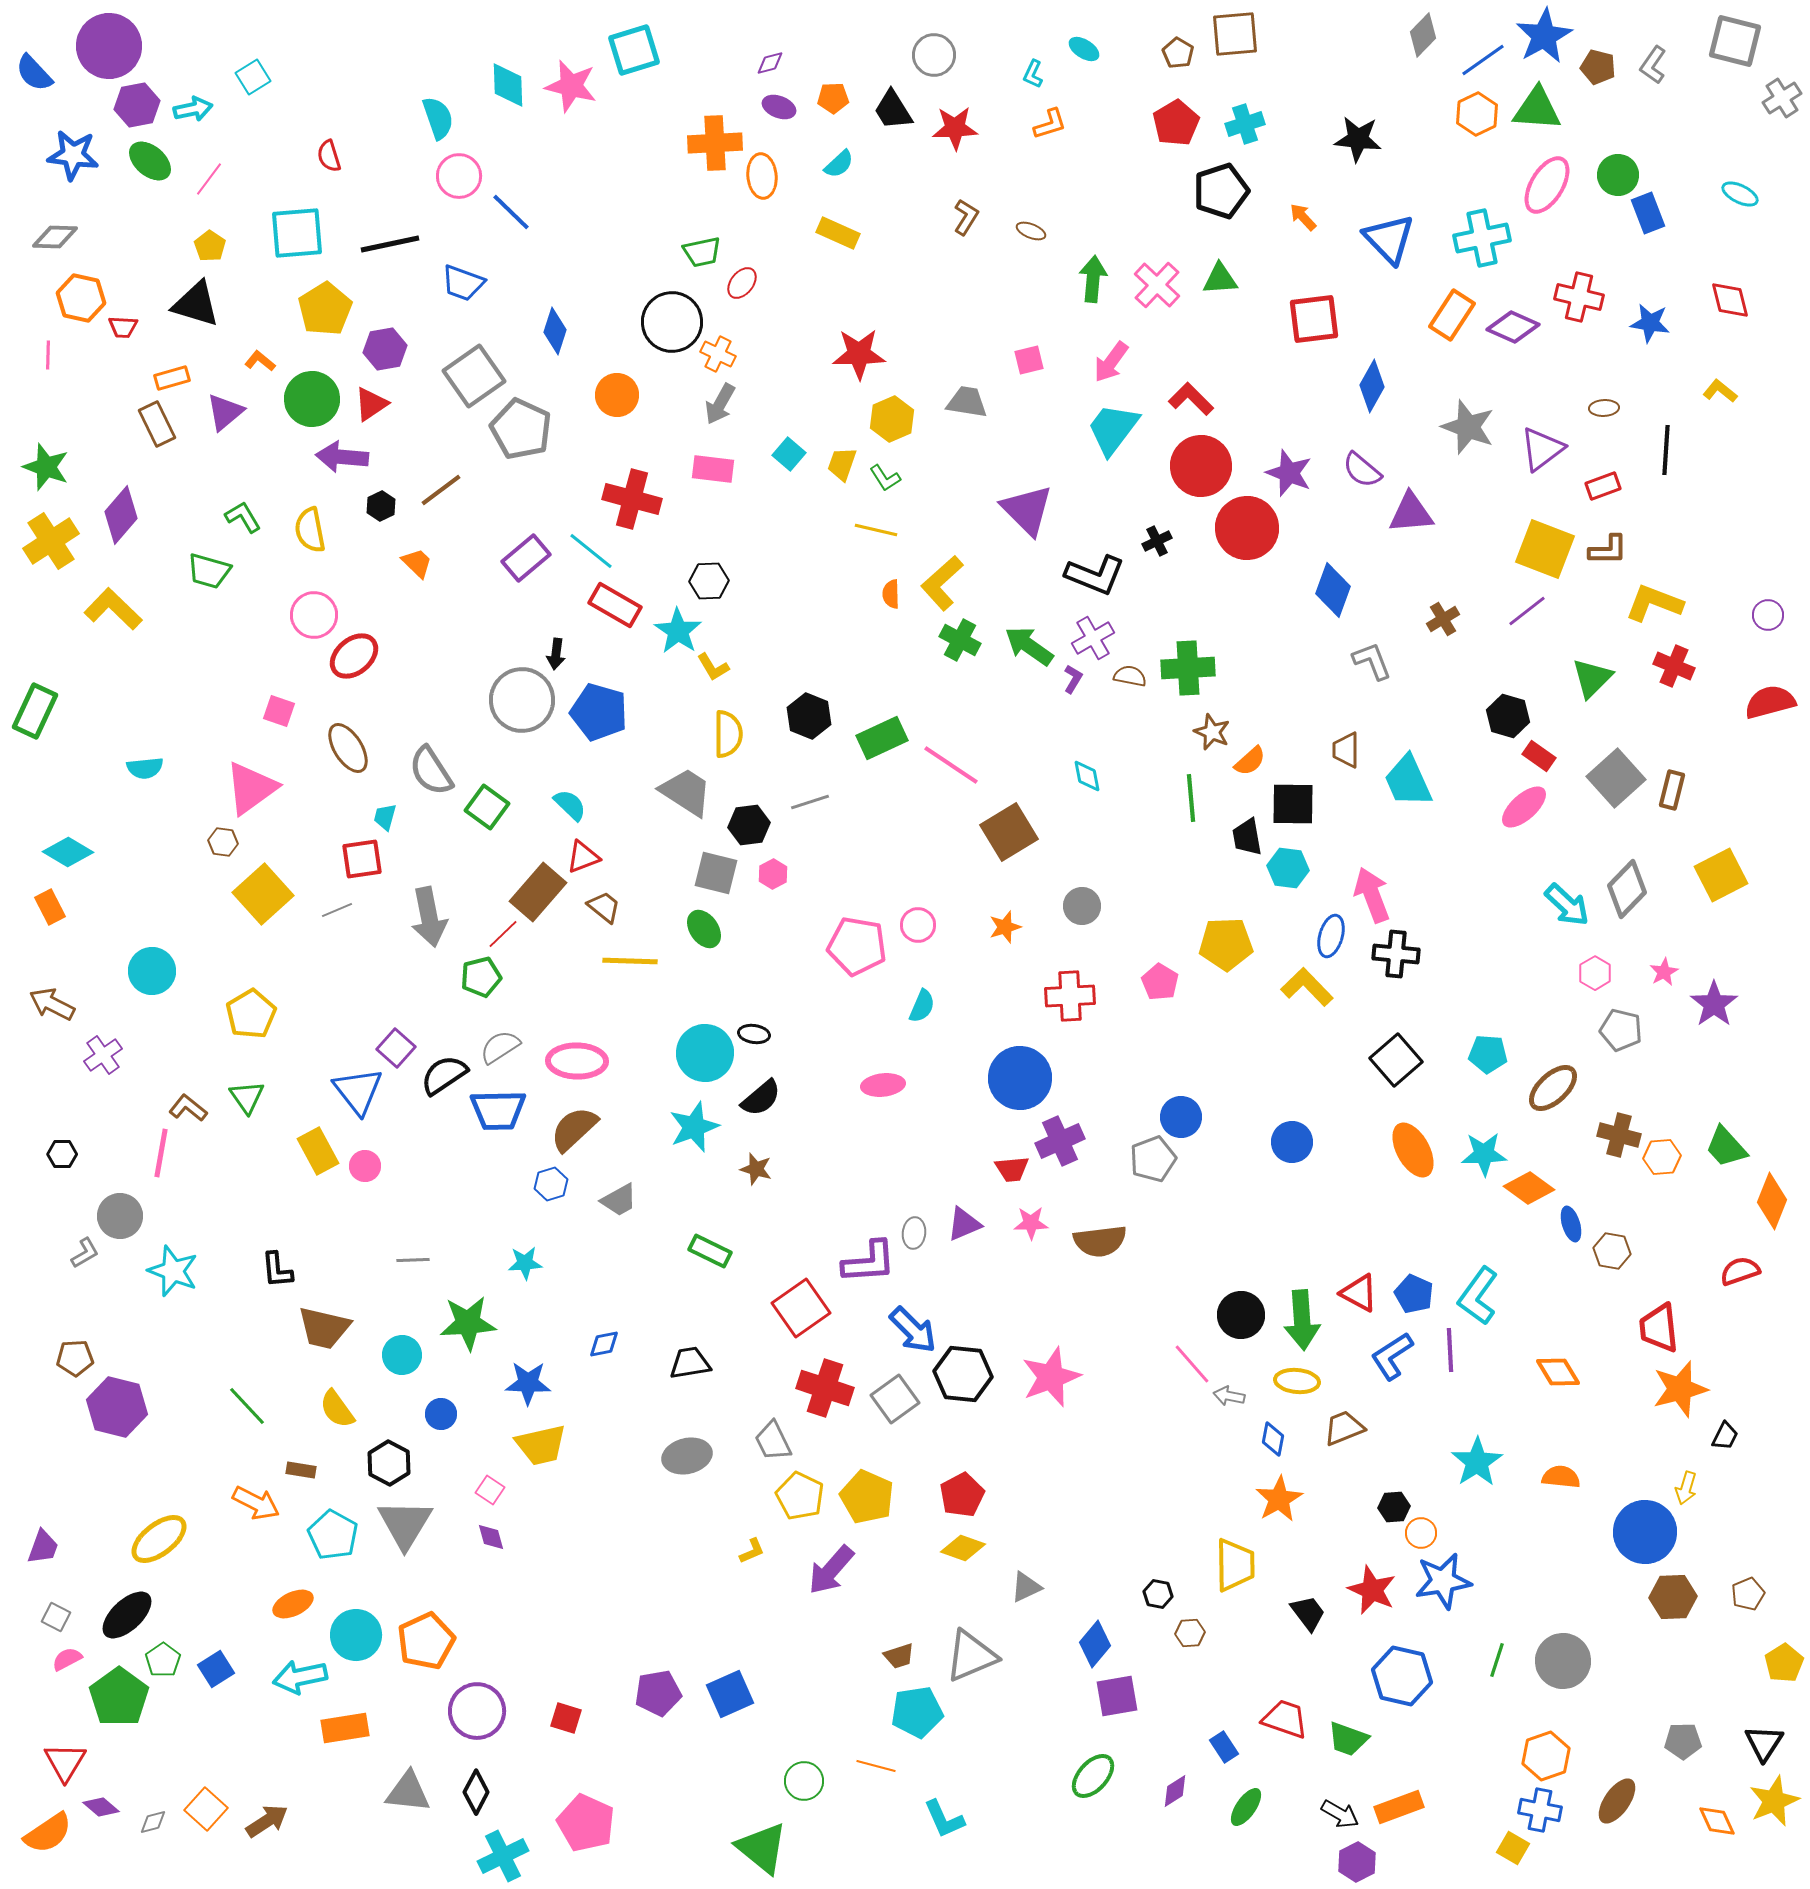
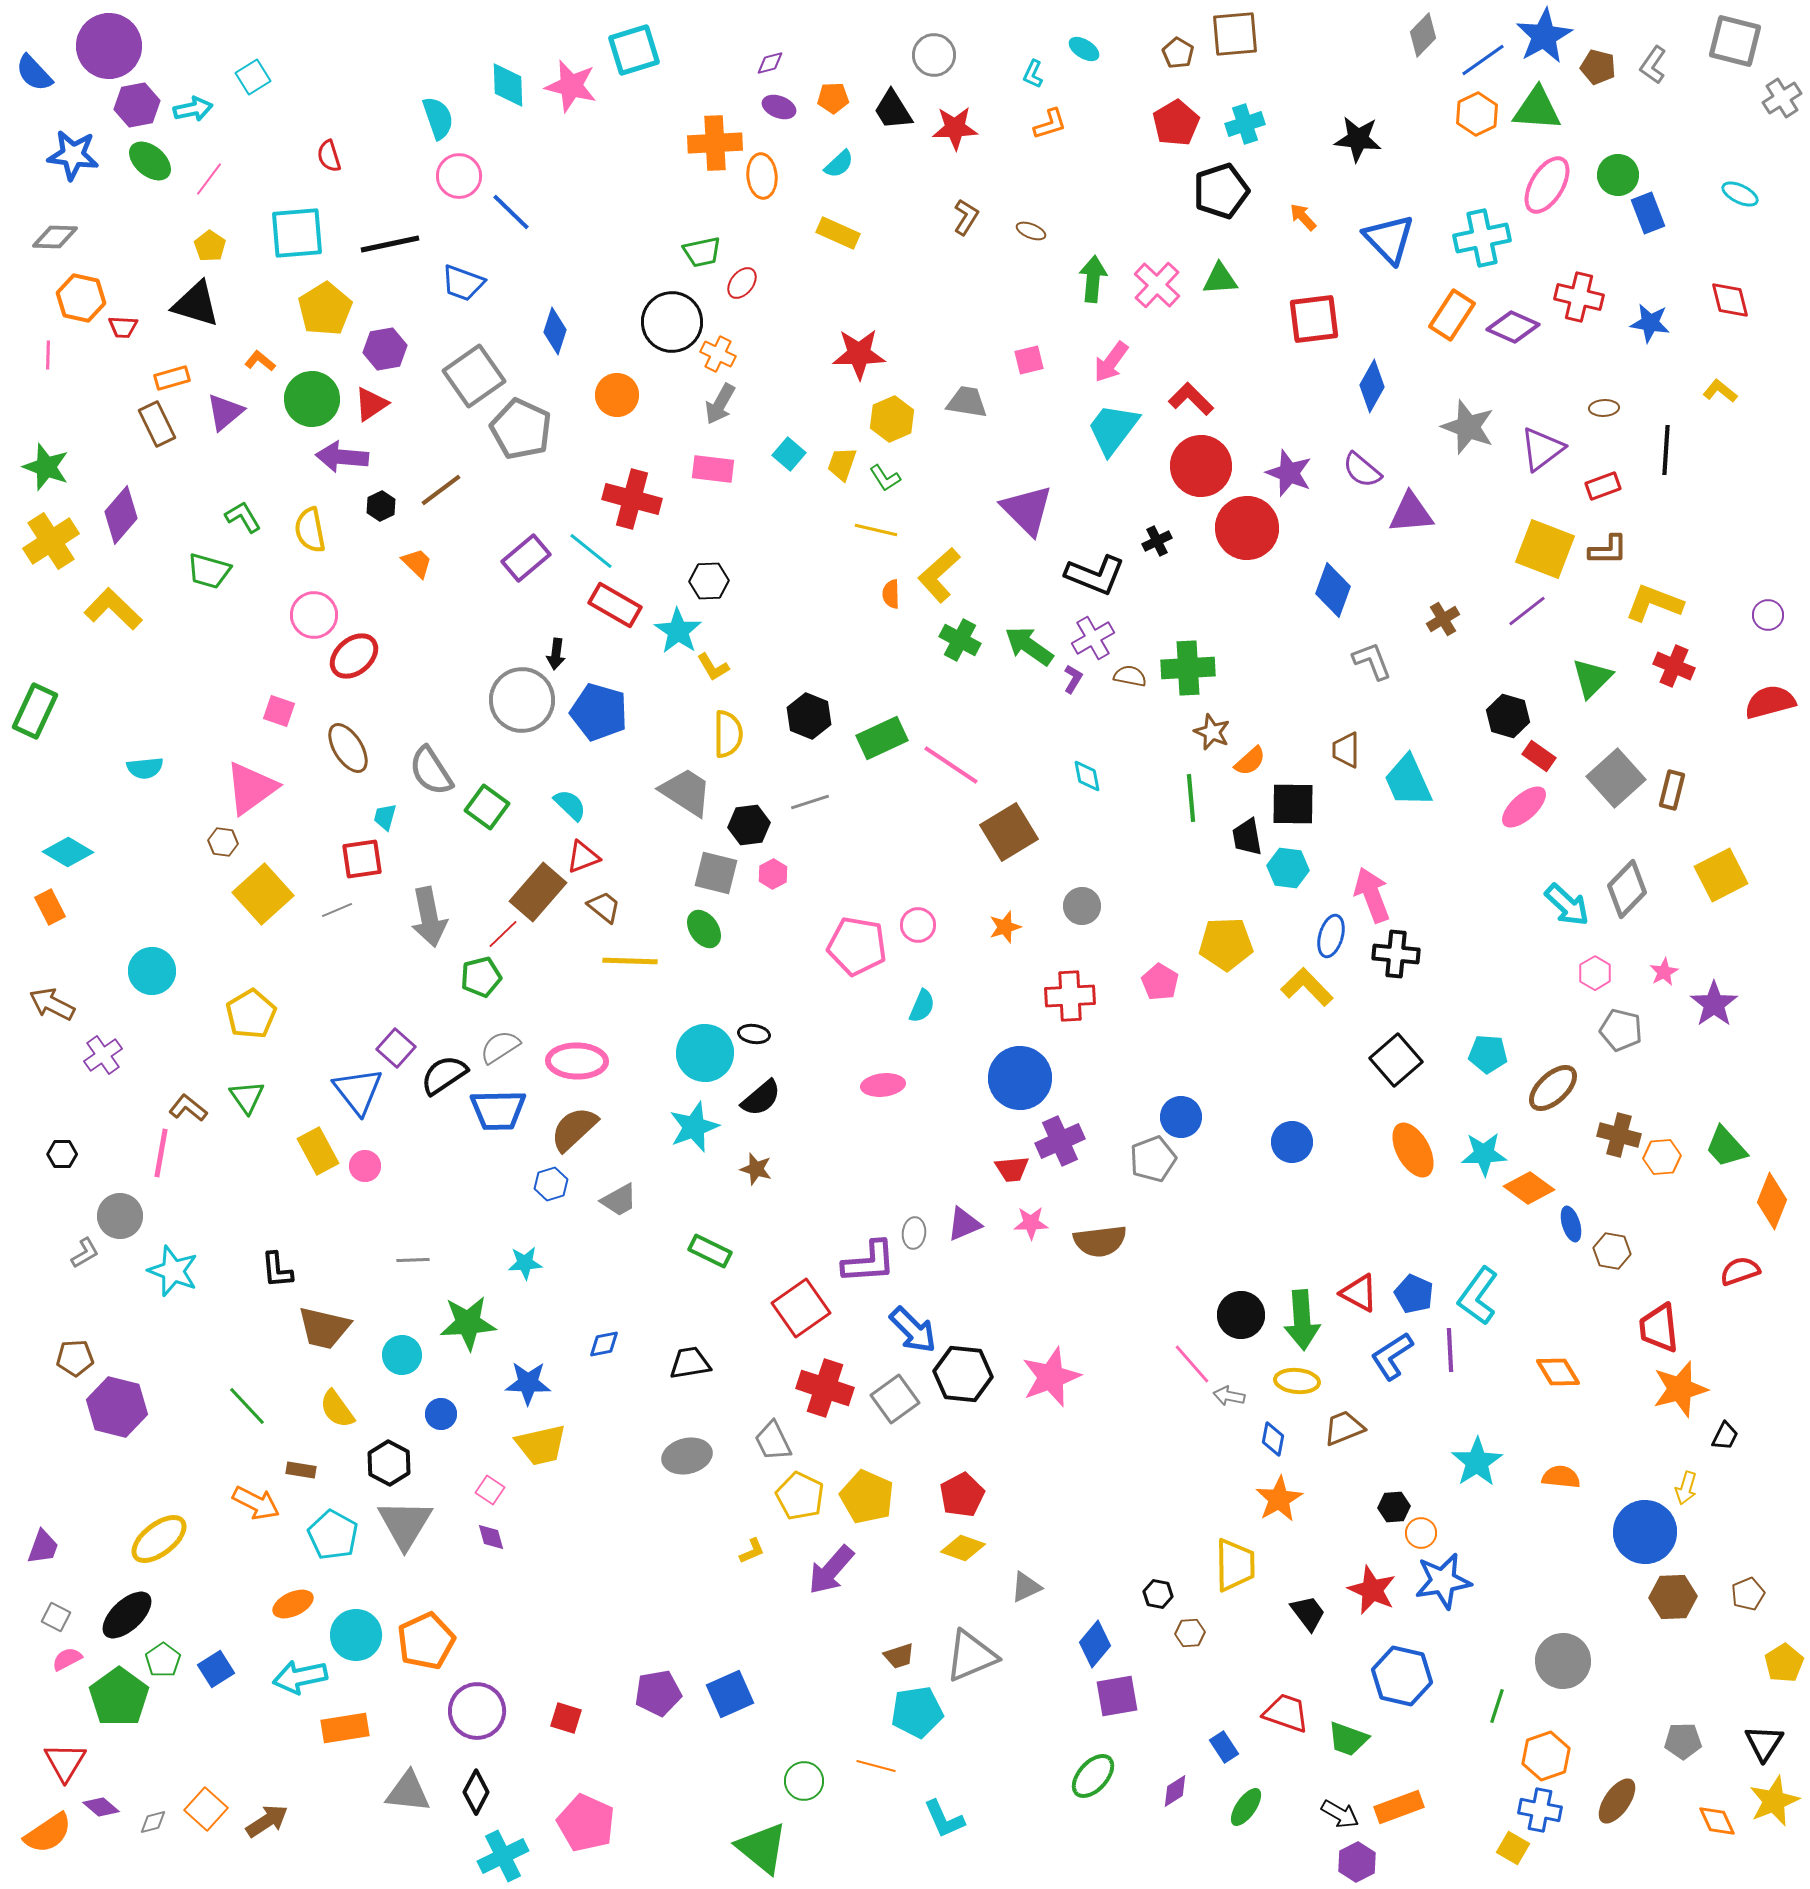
yellow L-shape at (942, 583): moved 3 px left, 8 px up
green line at (1497, 1660): moved 46 px down
red trapezoid at (1285, 1719): moved 1 px right, 6 px up
